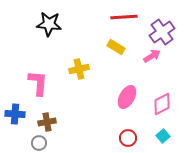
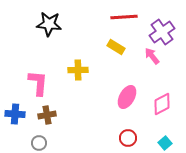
pink arrow: rotated 96 degrees counterclockwise
yellow cross: moved 1 px left, 1 px down; rotated 12 degrees clockwise
brown cross: moved 7 px up
cyan square: moved 2 px right, 7 px down
